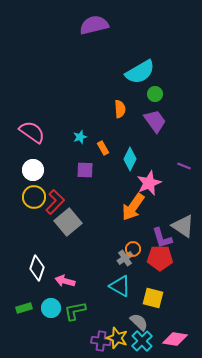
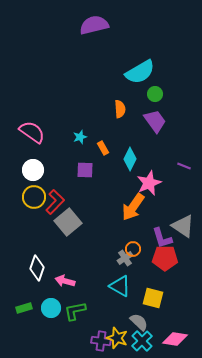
red pentagon: moved 5 px right
